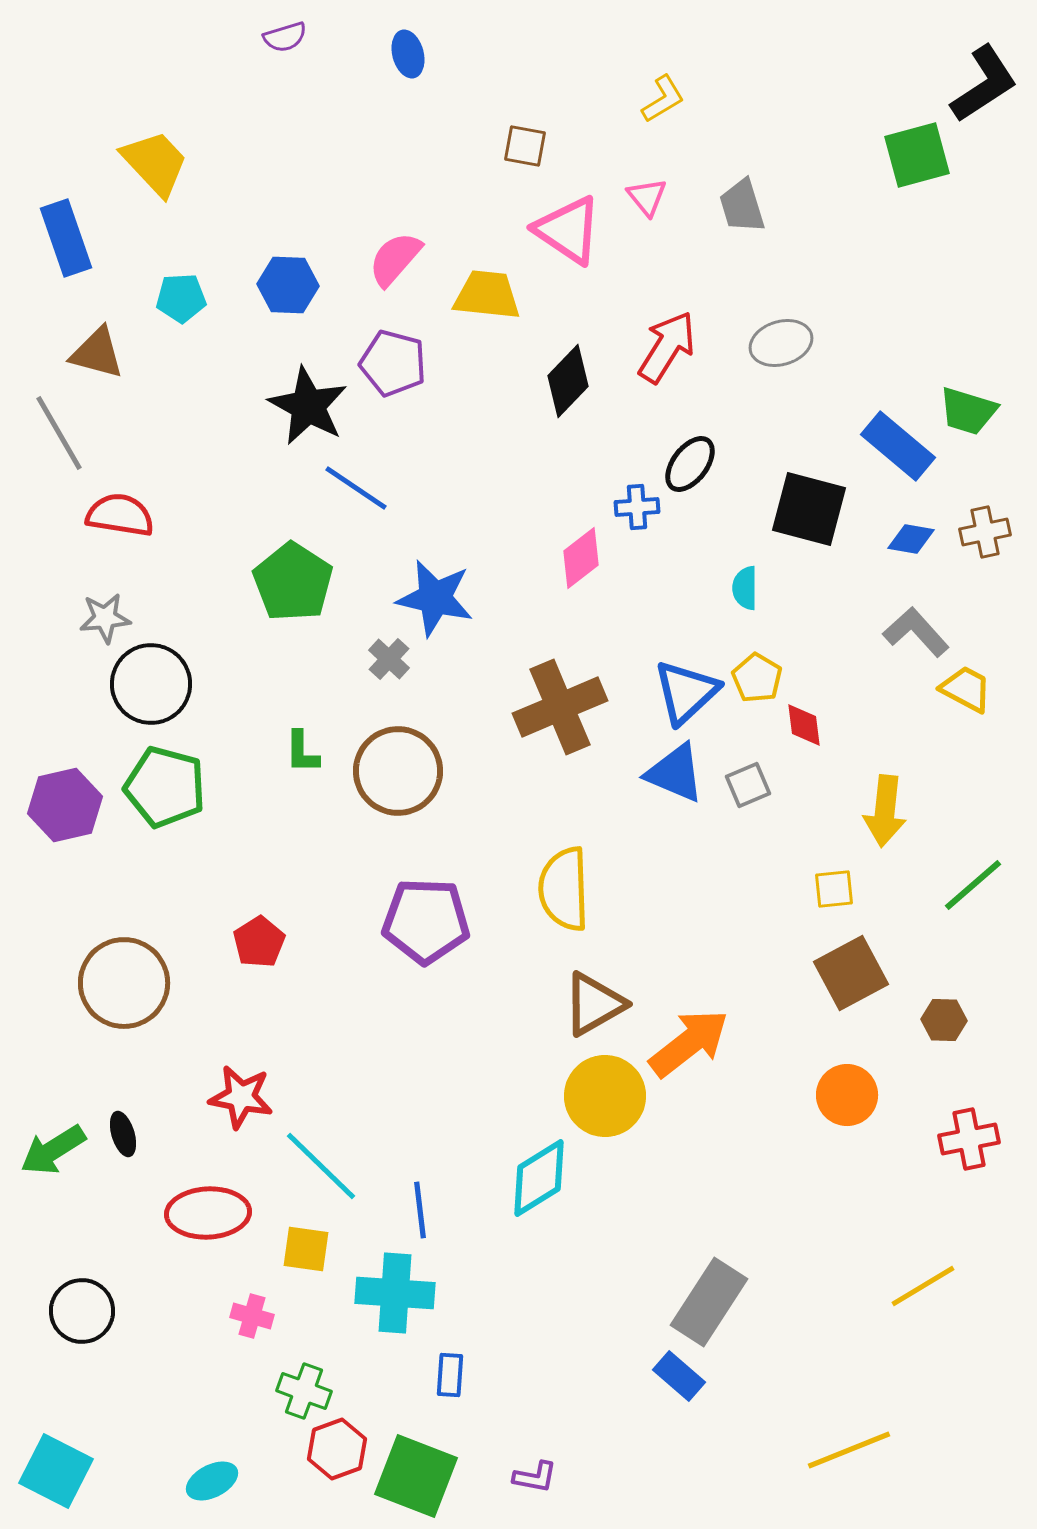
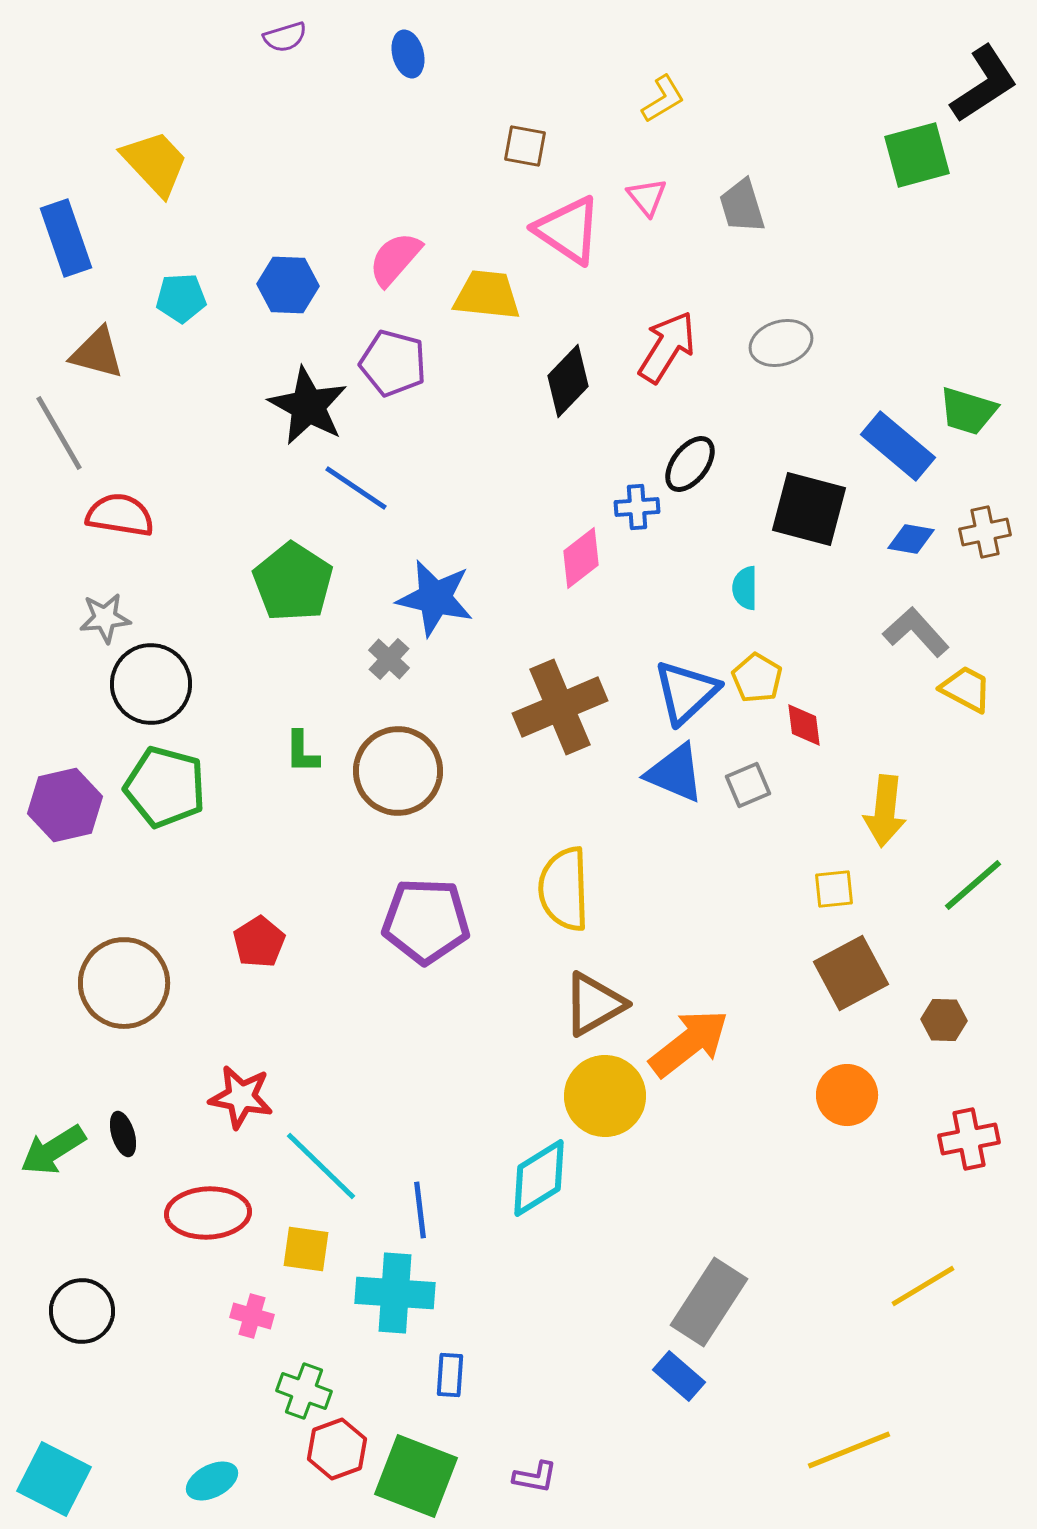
cyan square at (56, 1471): moved 2 px left, 8 px down
